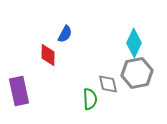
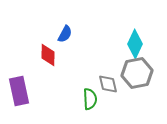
cyan diamond: moved 1 px right, 1 px down
